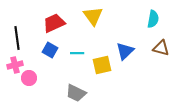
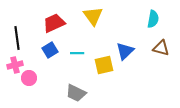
blue square: rotated 28 degrees clockwise
yellow square: moved 2 px right
